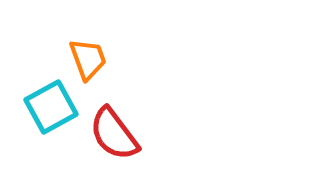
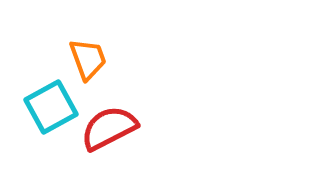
red semicircle: moved 5 px left, 6 px up; rotated 100 degrees clockwise
